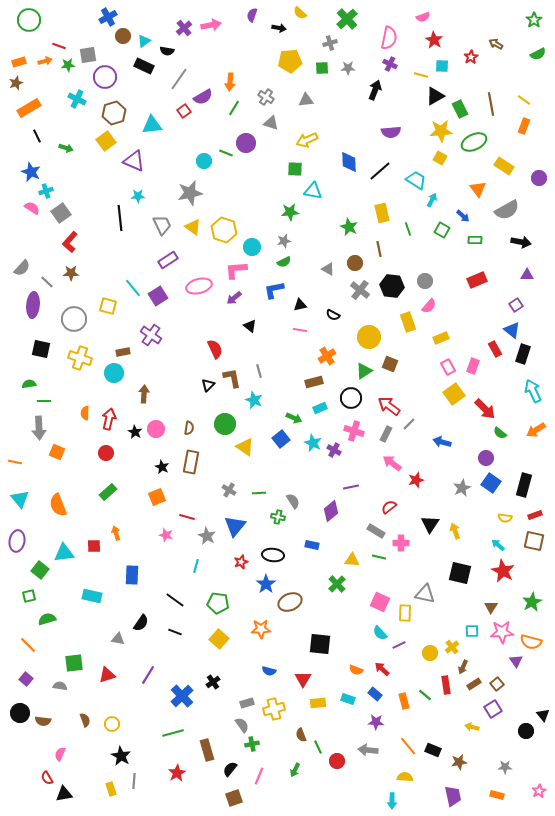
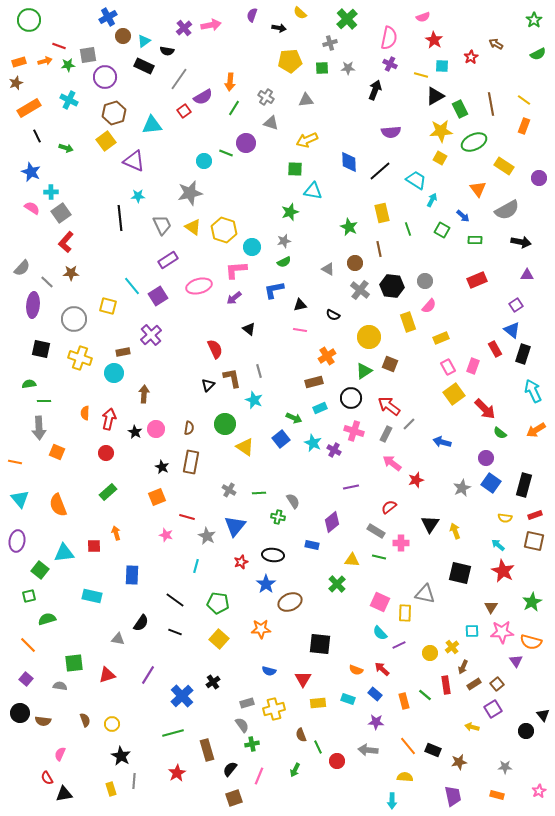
cyan cross at (77, 99): moved 8 px left, 1 px down
cyan cross at (46, 191): moved 5 px right, 1 px down; rotated 16 degrees clockwise
green star at (290, 212): rotated 12 degrees counterclockwise
red L-shape at (70, 242): moved 4 px left
cyan line at (133, 288): moved 1 px left, 2 px up
black triangle at (250, 326): moved 1 px left, 3 px down
purple cross at (151, 335): rotated 15 degrees clockwise
purple diamond at (331, 511): moved 1 px right, 11 px down
